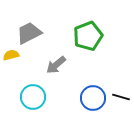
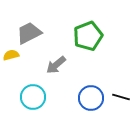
blue circle: moved 2 px left
